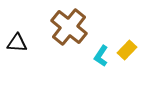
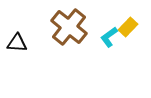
yellow rectangle: moved 1 px right, 23 px up
cyan L-shape: moved 8 px right, 19 px up; rotated 20 degrees clockwise
